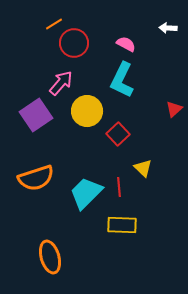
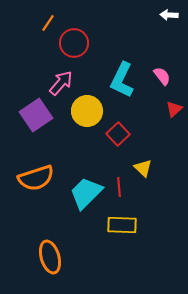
orange line: moved 6 px left, 1 px up; rotated 24 degrees counterclockwise
white arrow: moved 1 px right, 13 px up
pink semicircle: moved 36 px right, 32 px down; rotated 24 degrees clockwise
